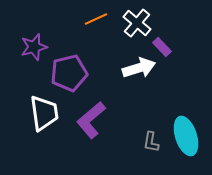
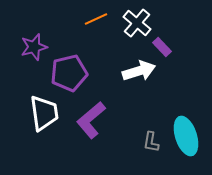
white arrow: moved 3 px down
